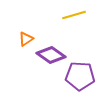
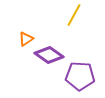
yellow line: rotated 45 degrees counterclockwise
purple diamond: moved 2 px left
